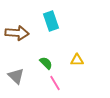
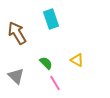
cyan rectangle: moved 2 px up
brown arrow: rotated 125 degrees counterclockwise
yellow triangle: rotated 32 degrees clockwise
